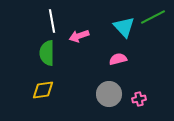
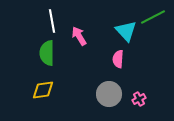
cyan triangle: moved 2 px right, 4 px down
pink arrow: rotated 78 degrees clockwise
pink semicircle: rotated 72 degrees counterclockwise
pink cross: rotated 16 degrees counterclockwise
